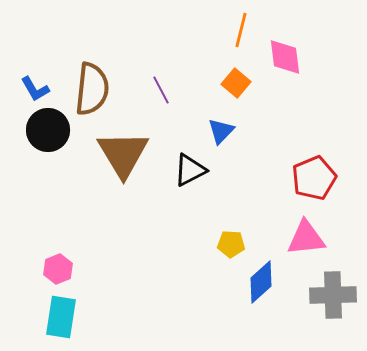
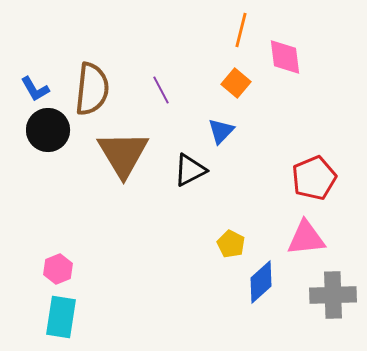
yellow pentagon: rotated 24 degrees clockwise
